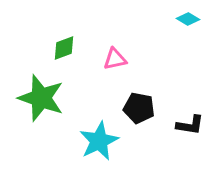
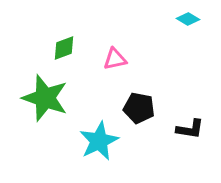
green star: moved 4 px right
black L-shape: moved 4 px down
